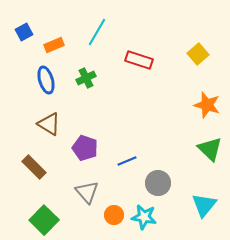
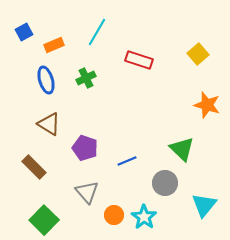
green triangle: moved 28 px left
gray circle: moved 7 px right
cyan star: rotated 25 degrees clockwise
